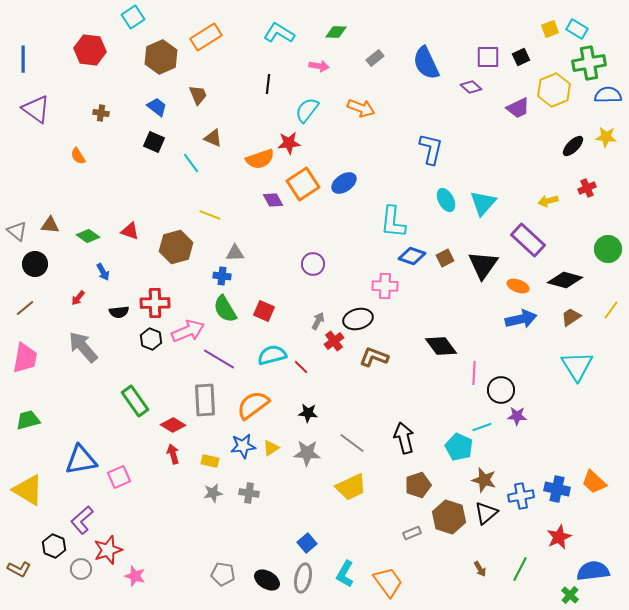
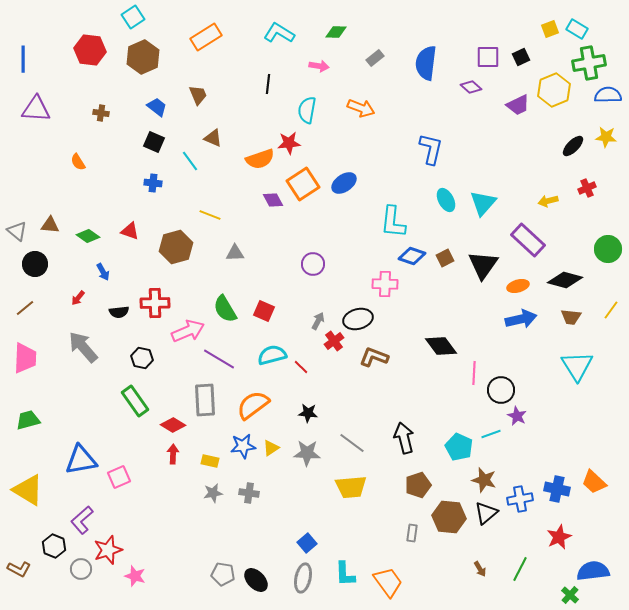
brown hexagon at (161, 57): moved 18 px left
blue semicircle at (426, 63): rotated 32 degrees clockwise
purple trapezoid at (518, 108): moved 3 px up
purple triangle at (36, 109): rotated 32 degrees counterclockwise
cyan semicircle at (307, 110): rotated 28 degrees counterclockwise
orange semicircle at (78, 156): moved 6 px down
cyan line at (191, 163): moved 1 px left, 2 px up
blue cross at (222, 276): moved 69 px left, 93 px up
pink cross at (385, 286): moved 2 px up
orange ellipse at (518, 286): rotated 35 degrees counterclockwise
brown trapezoid at (571, 317): rotated 140 degrees counterclockwise
black hexagon at (151, 339): moved 9 px left, 19 px down; rotated 10 degrees counterclockwise
pink trapezoid at (25, 358): rotated 8 degrees counterclockwise
purple star at (517, 416): rotated 24 degrees clockwise
cyan line at (482, 427): moved 9 px right, 7 px down
red arrow at (173, 454): rotated 18 degrees clockwise
yellow trapezoid at (351, 487): rotated 20 degrees clockwise
blue cross at (521, 496): moved 1 px left, 3 px down
brown hexagon at (449, 517): rotated 12 degrees counterclockwise
gray rectangle at (412, 533): rotated 60 degrees counterclockwise
cyan L-shape at (345, 574): rotated 32 degrees counterclockwise
black ellipse at (267, 580): moved 11 px left; rotated 15 degrees clockwise
